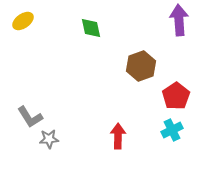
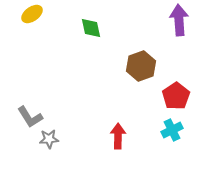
yellow ellipse: moved 9 px right, 7 px up
